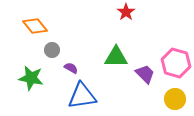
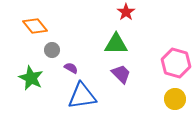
green triangle: moved 13 px up
purple trapezoid: moved 24 px left
green star: rotated 15 degrees clockwise
